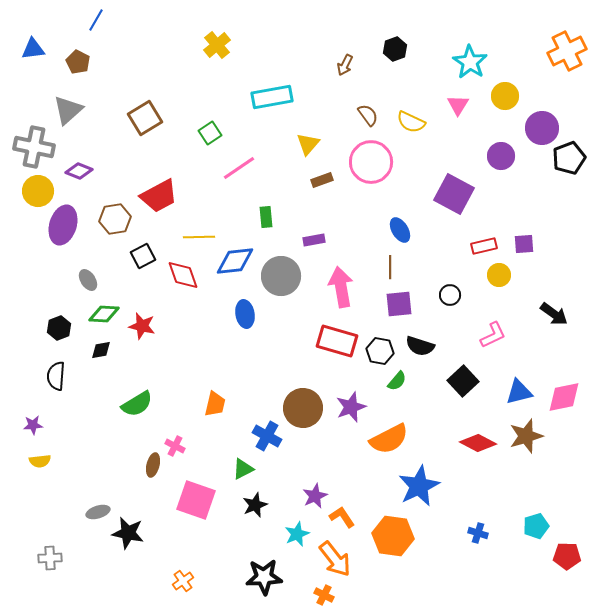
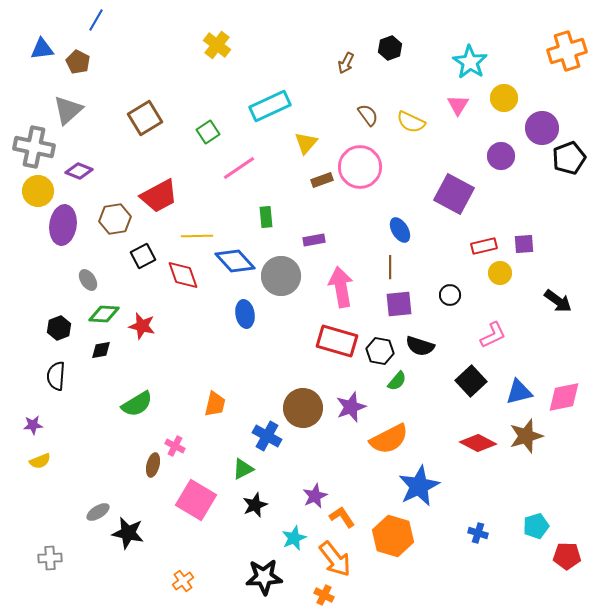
yellow cross at (217, 45): rotated 12 degrees counterclockwise
blue triangle at (33, 49): moved 9 px right
black hexagon at (395, 49): moved 5 px left, 1 px up
orange cross at (567, 51): rotated 9 degrees clockwise
brown arrow at (345, 65): moved 1 px right, 2 px up
yellow circle at (505, 96): moved 1 px left, 2 px down
cyan rectangle at (272, 97): moved 2 px left, 9 px down; rotated 15 degrees counterclockwise
green square at (210, 133): moved 2 px left, 1 px up
yellow triangle at (308, 144): moved 2 px left, 1 px up
pink circle at (371, 162): moved 11 px left, 5 px down
purple ellipse at (63, 225): rotated 9 degrees counterclockwise
yellow line at (199, 237): moved 2 px left, 1 px up
blue diamond at (235, 261): rotated 54 degrees clockwise
yellow circle at (499, 275): moved 1 px right, 2 px up
black arrow at (554, 314): moved 4 px right, 13 px up
black square at (463, 381): moved 8 px right
yellow semicircle at (40, 461): rotated 15 degrees counterclockwise
pink square at (196, 500): rotated 12 degrees clockwise
gray ellipse at (98, 512): rotated 15 degrees counterclockwise
cyan star at (297, 534): moved 3 px left, 4 px down
orange hexagon at (393, 536): rotated 9 degrees clockwise
